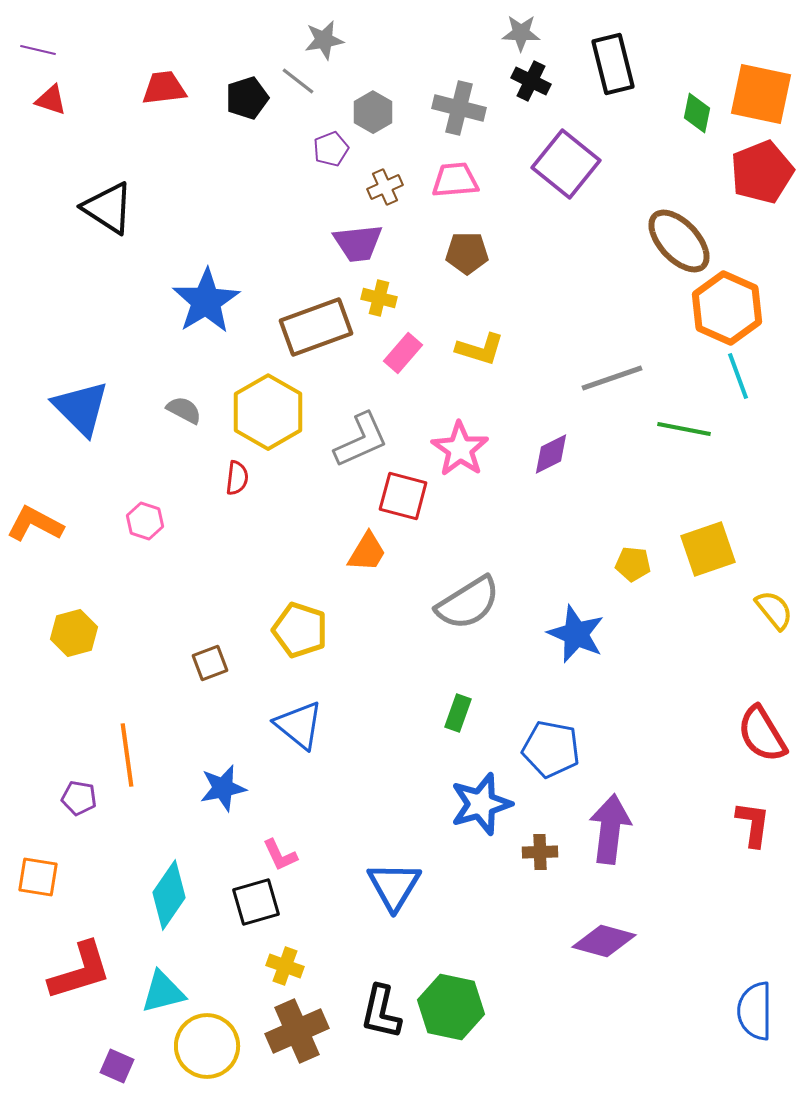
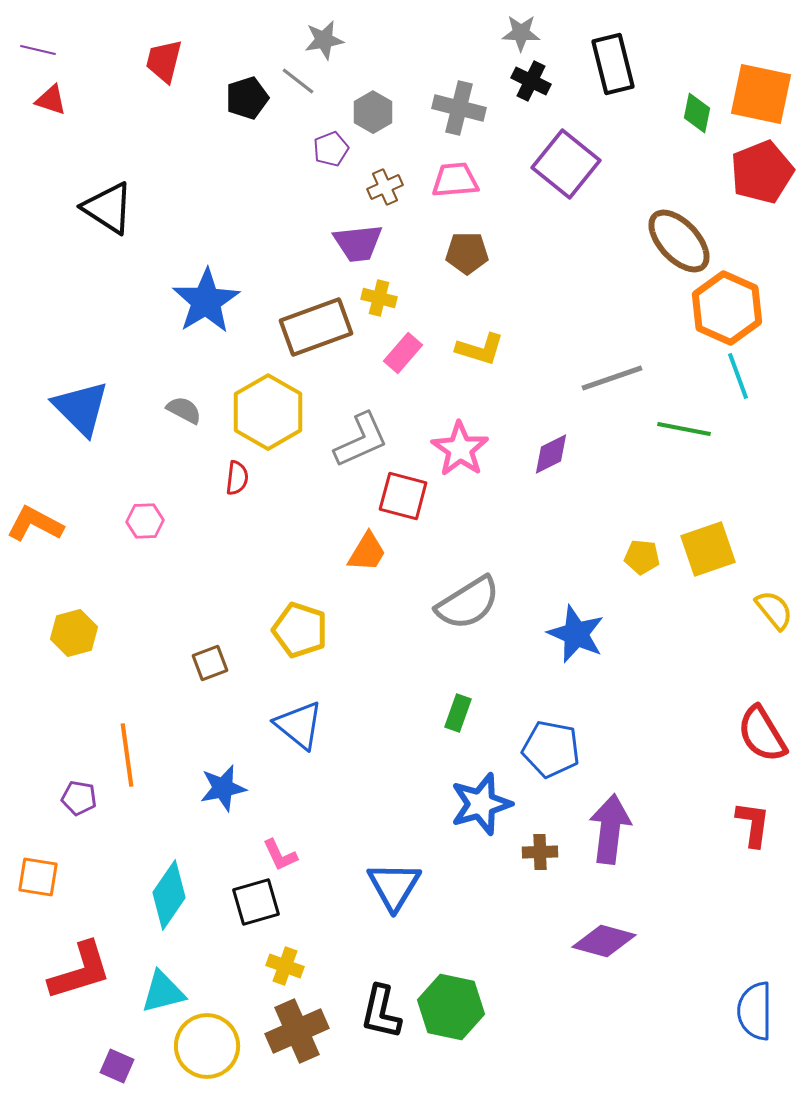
red trapezoid at (164, 88): moved 27 px up; rotated 69 degrees counterclockwise
pink hexagon at (145, 521): rotated 21 degrees counterclockwise
yellow pentagon at (633, 564): moved 9 px right, 7 px up
